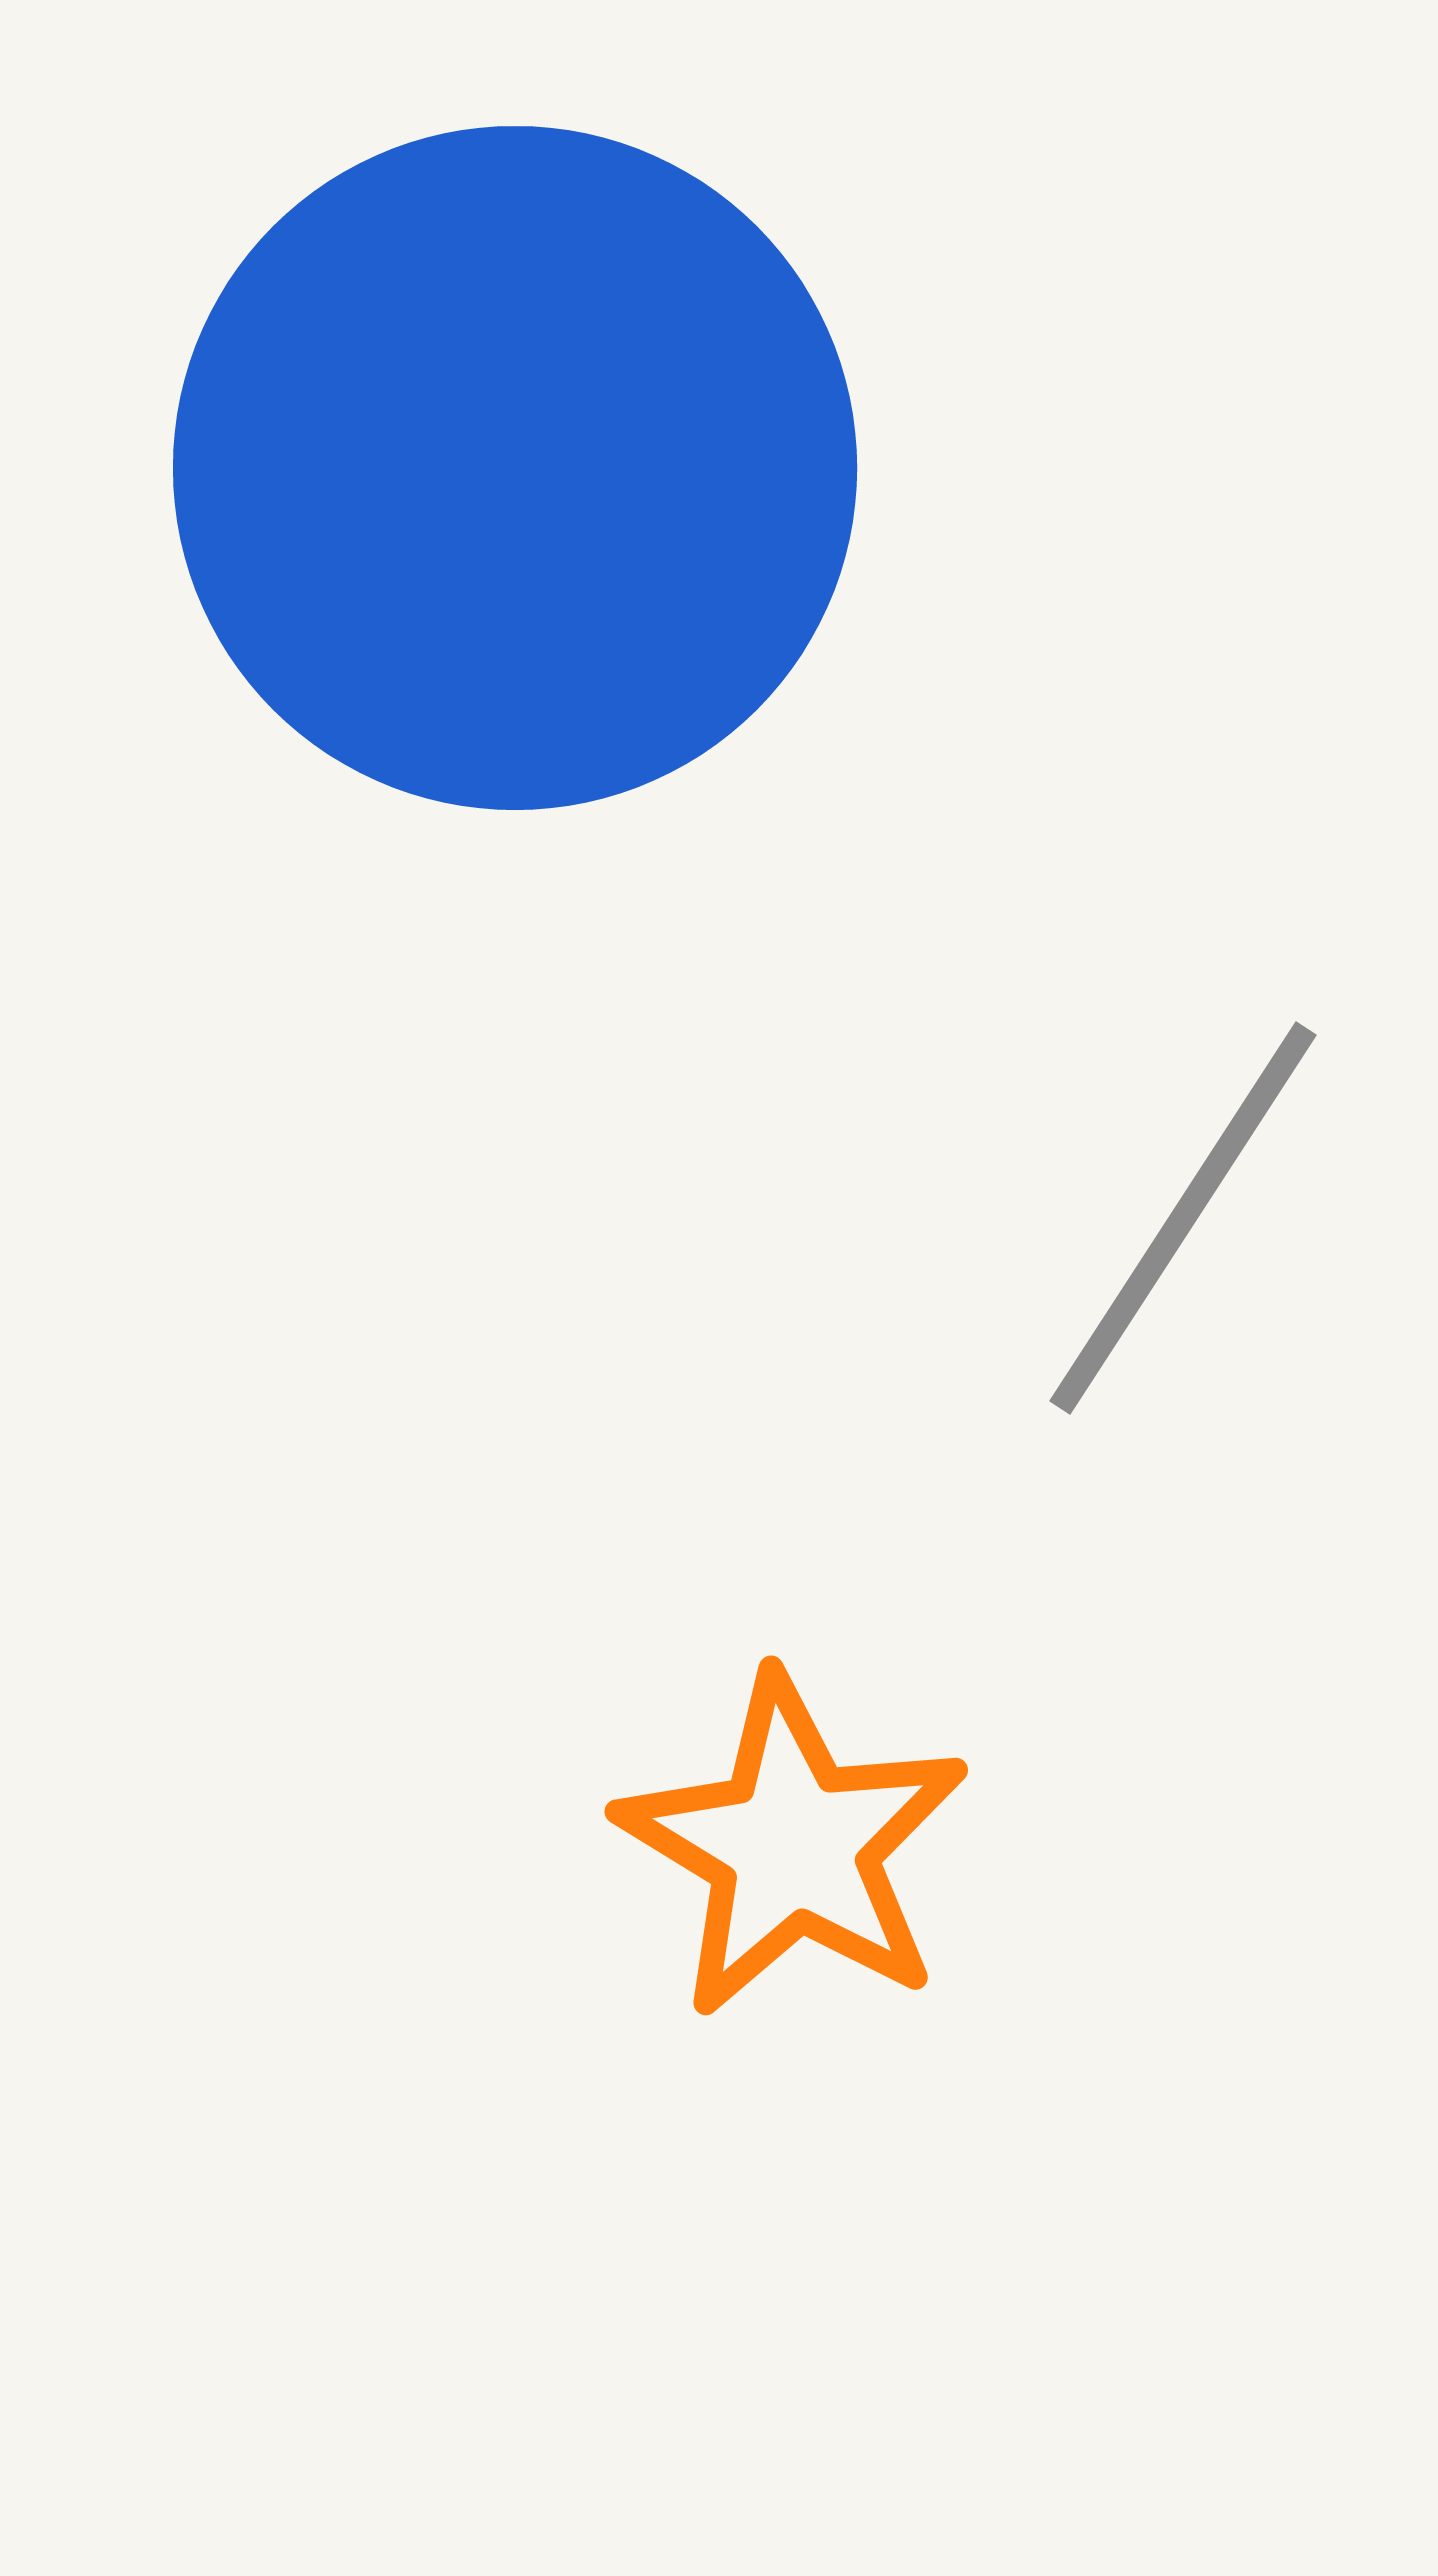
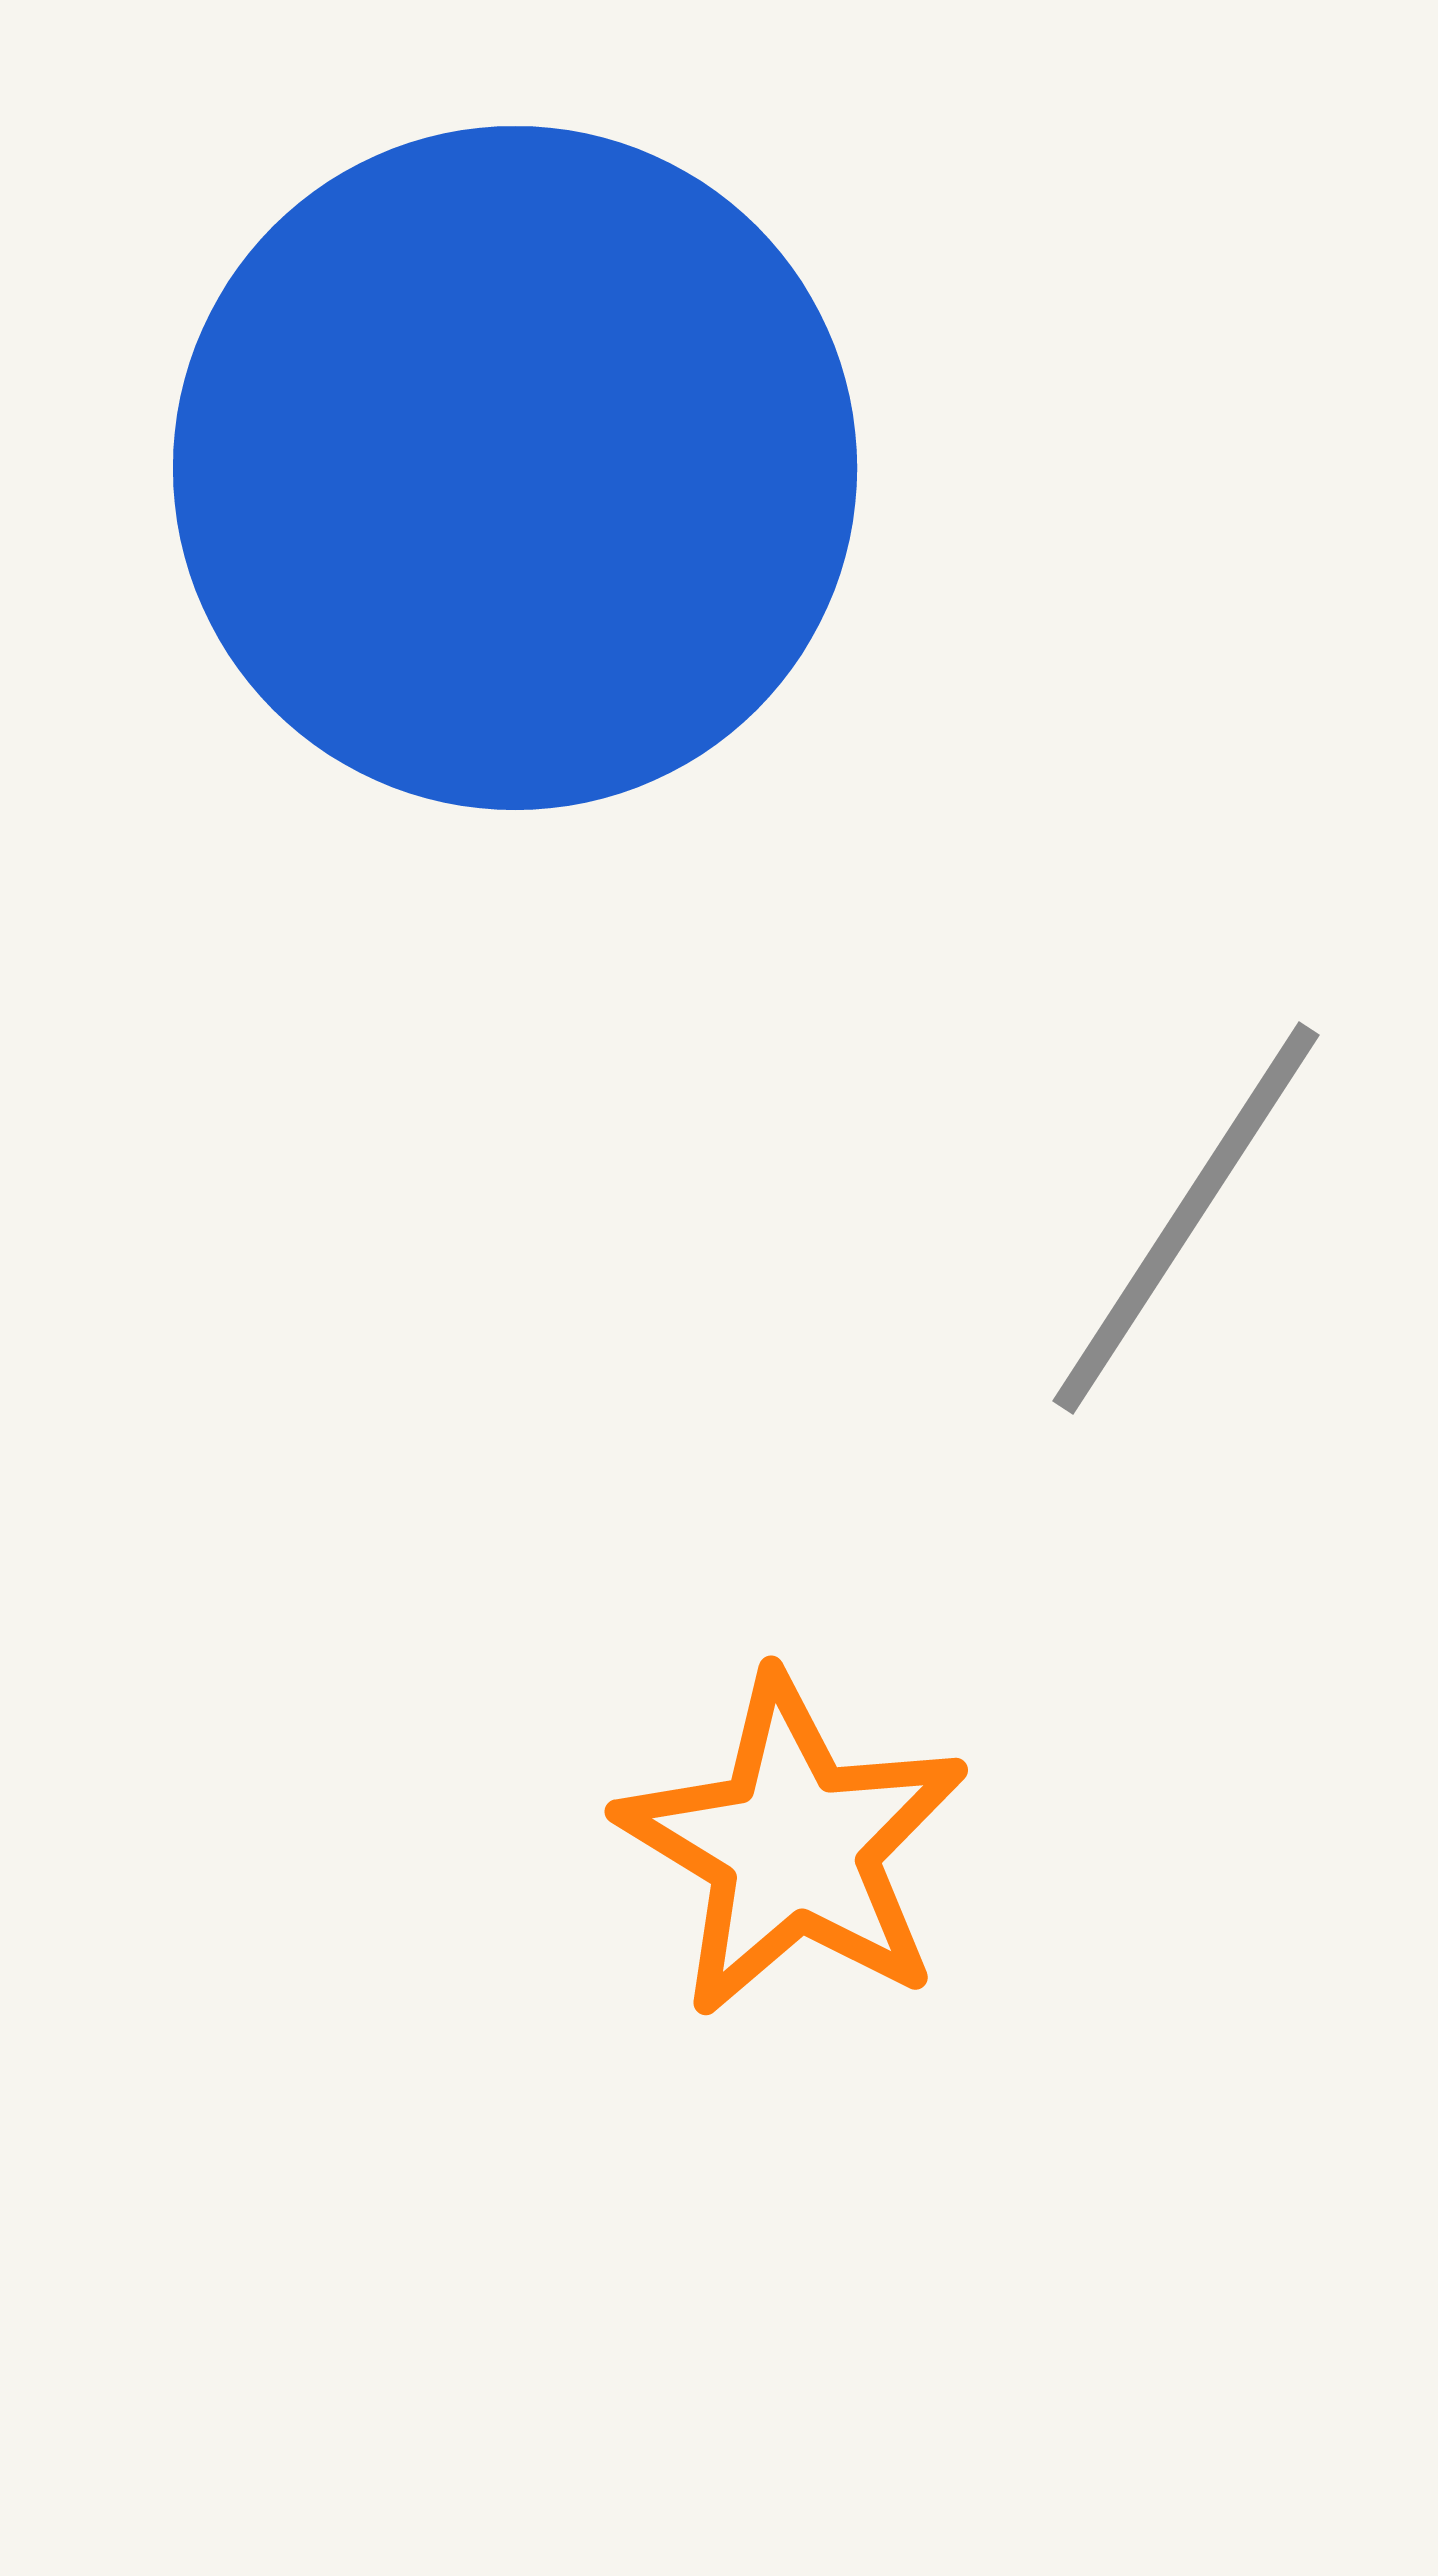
gray line: moved 3 px right
